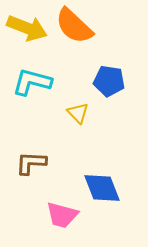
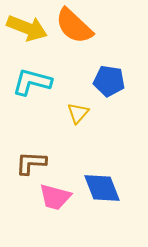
yellow triangle: rotated 25 degrees clockwise
pink trapezoid: moved 7 px left, 18 px up
